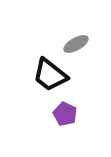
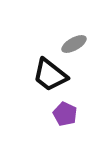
gray ellipse: moved 2 px left
